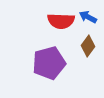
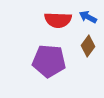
red semicircle: moved 3 px left, 1 px up
purple pentagon: moved 2 px up; rotated 20 degrees clockwise
